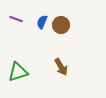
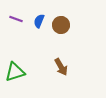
blue semicircle: moved 3 px left, 1 px up
green triangle: moved 3 px left
